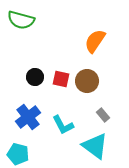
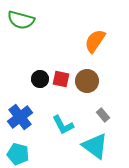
black circle: moved 5 px right, 2 px down
blue cross: moved 8 px left
